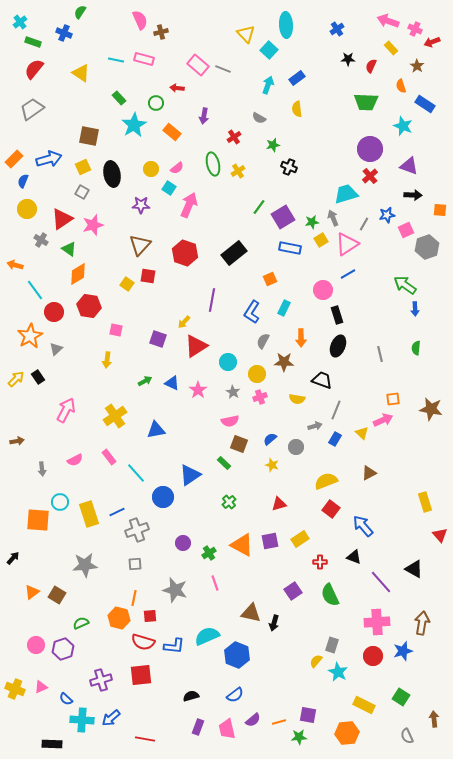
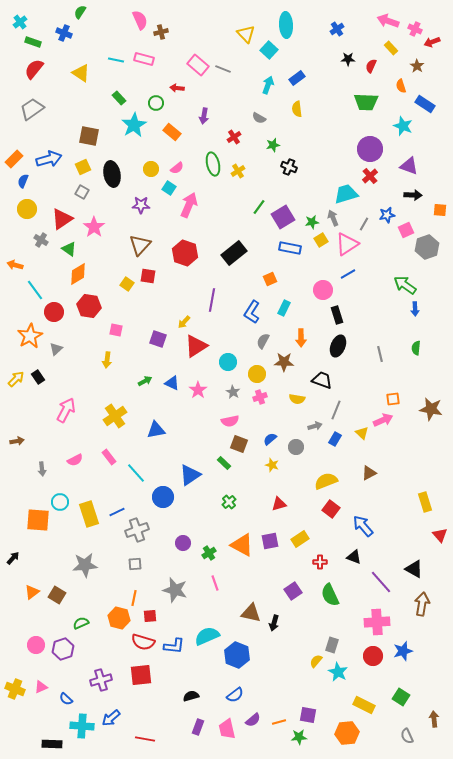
pink star at (93, 225): moved 1 px right, 2 px down; rotated 20 degrees counterclockwise
brown arrow at (422, 623): moved 19 px up
cyan cross at (82, 720): moved 6 px down
